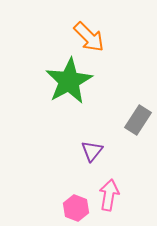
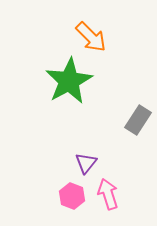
orange arrow: moved 2 px right
purple triangle: moved 6 px left, 12 px down
pink arrow: moved 1 px left, 1 px up; rotated 28 degrees counterclockwise
pink hexagon: moved 4 px left, 12 px up
